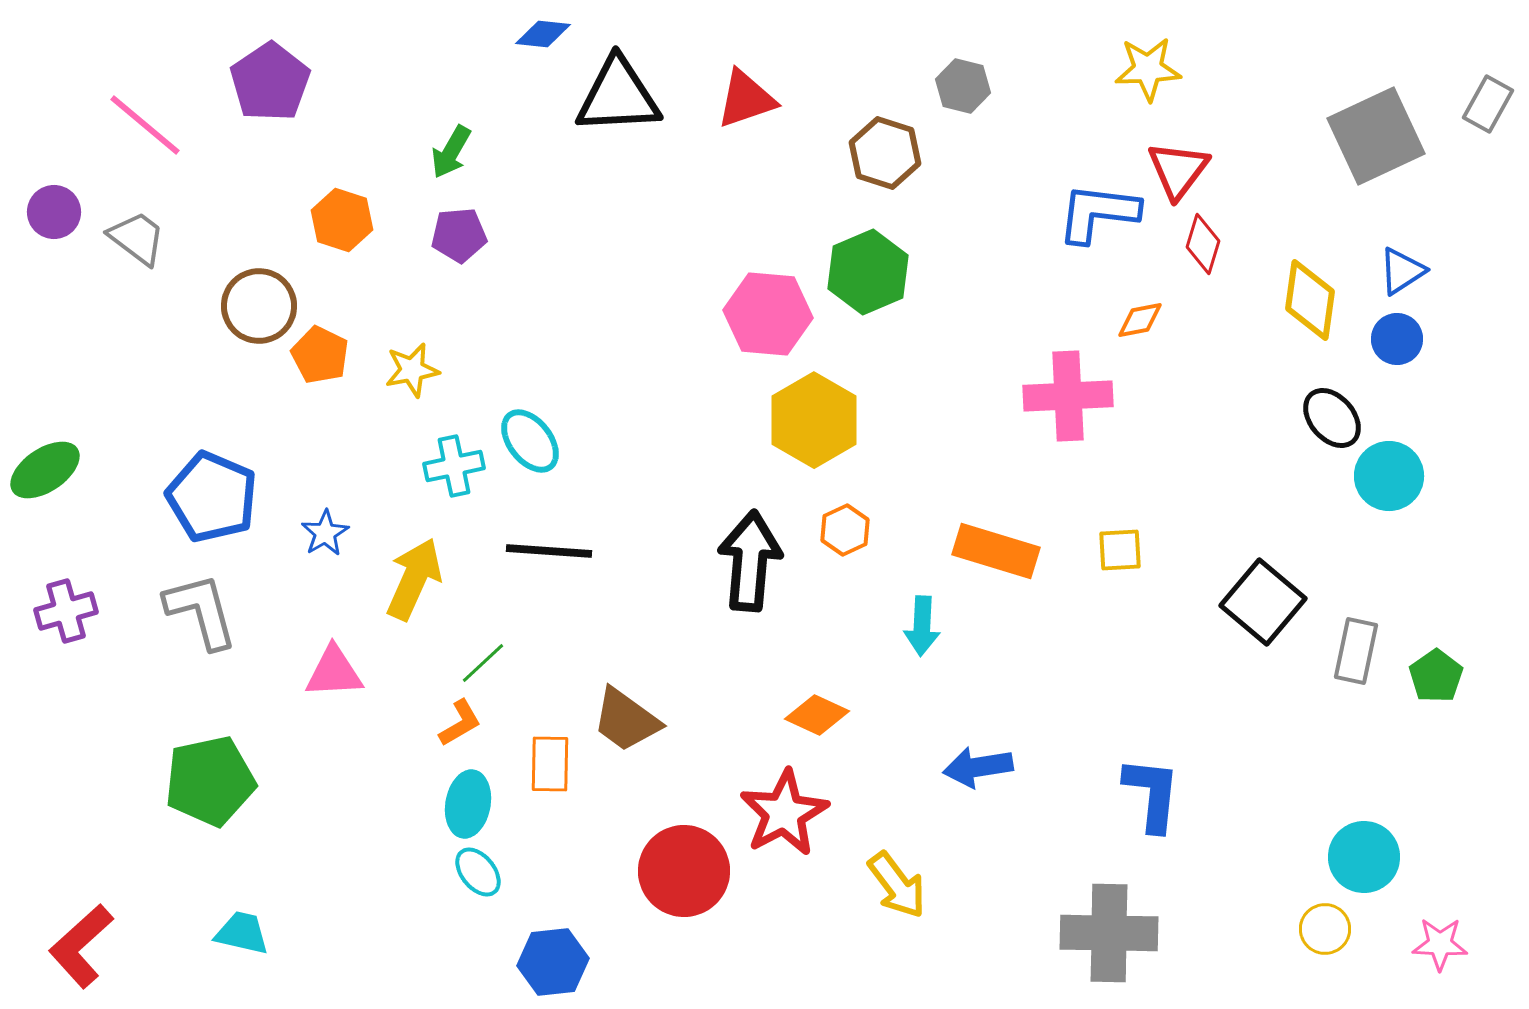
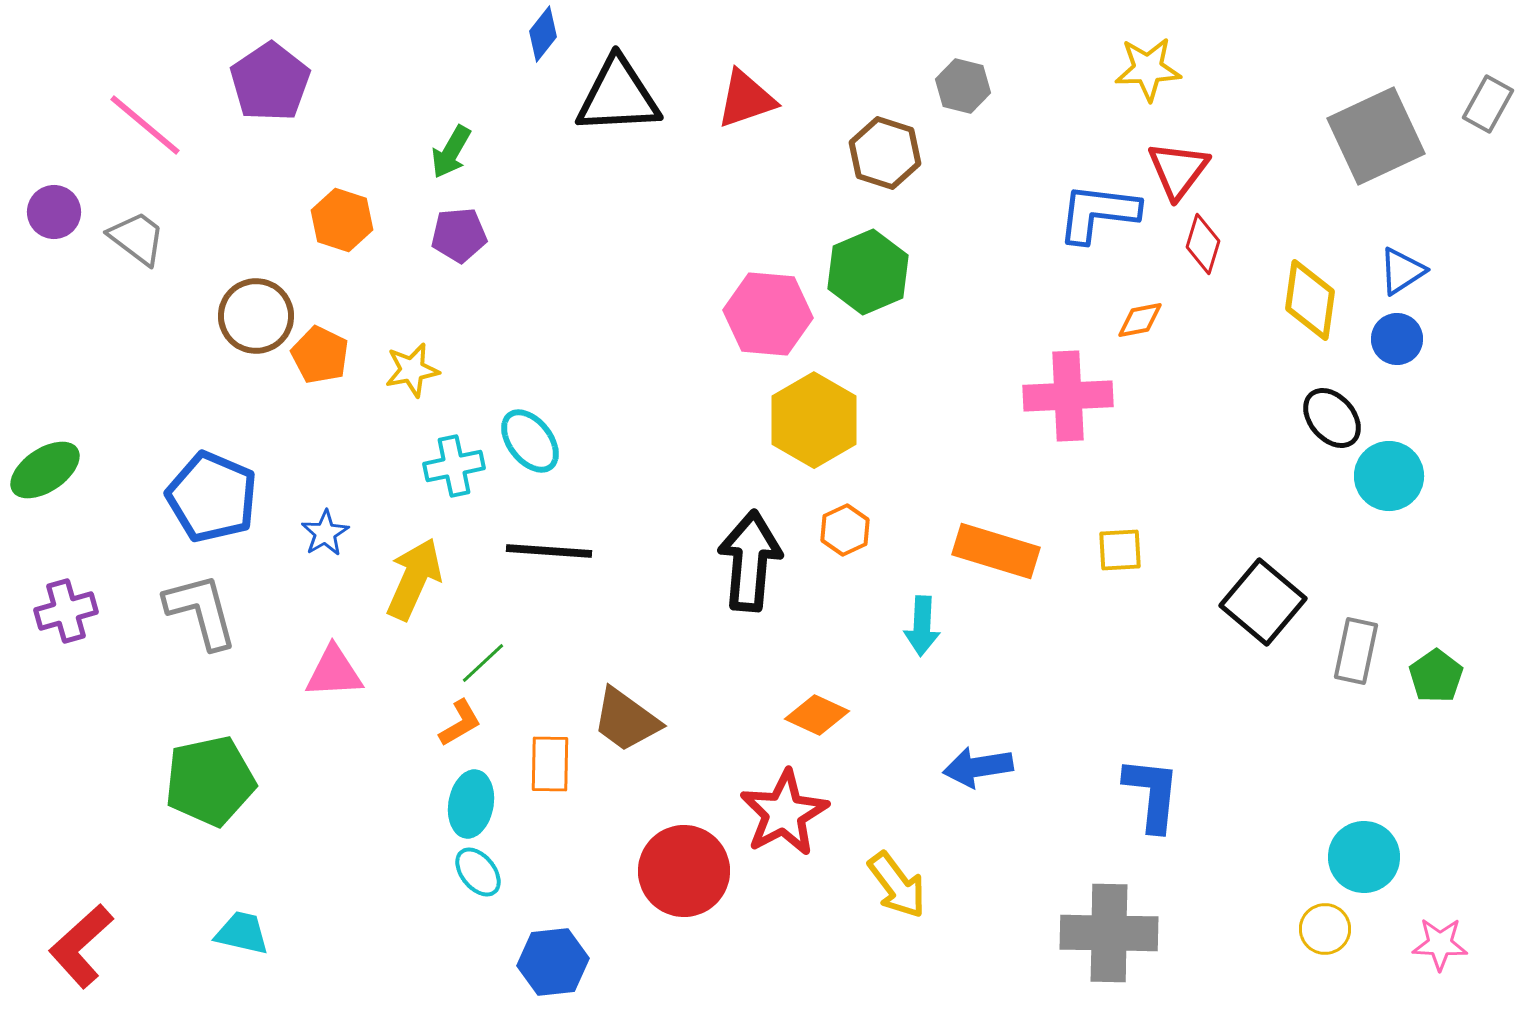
blue diamond at (543, 34): rotated 58 degrees counterclockwise
brown circle at (259, 306): moved 3 px left, 10 px down
cyan ellipse at (468, 804): moved 3 px right
